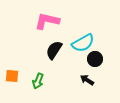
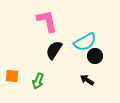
pink L-shape: rotated 65 degrees clockwise
cyan semicircle: moved 2 px right, 1 px up
black circle: moved 3 px up
